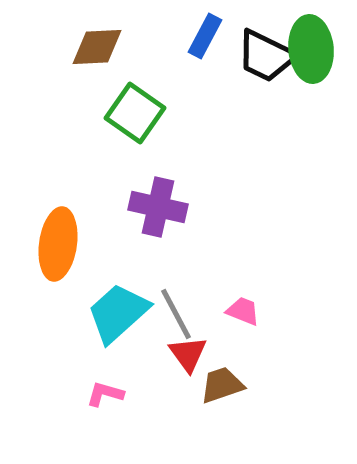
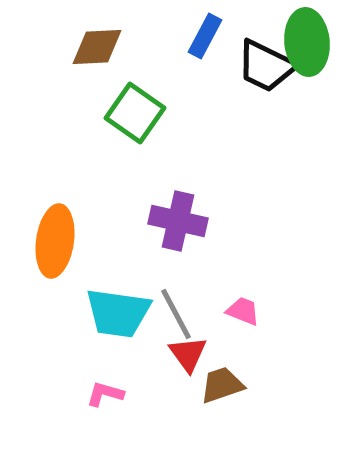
green ellipse: moved 4 px left, 7 px up
black trapezoid: moved 10 px down
purple cross: moved 20 px right, 14 px down
orange ellipse: moved 3 px left, 3 px up
cyan trapezoid: rotated 130 degrees counterclockwise
